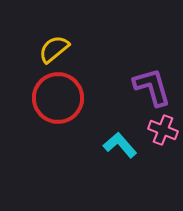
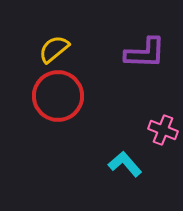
purple L-shape: moved 7 px left, 34 px up; rotated 108 degrees clockwise
red circle: moved 2 px up
cyan L-shape: moved 5 px right, 19 px down
